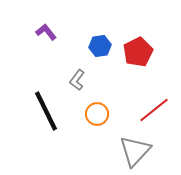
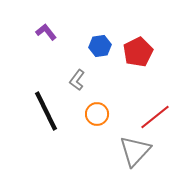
red line: moved 1 px right, 7 px down
